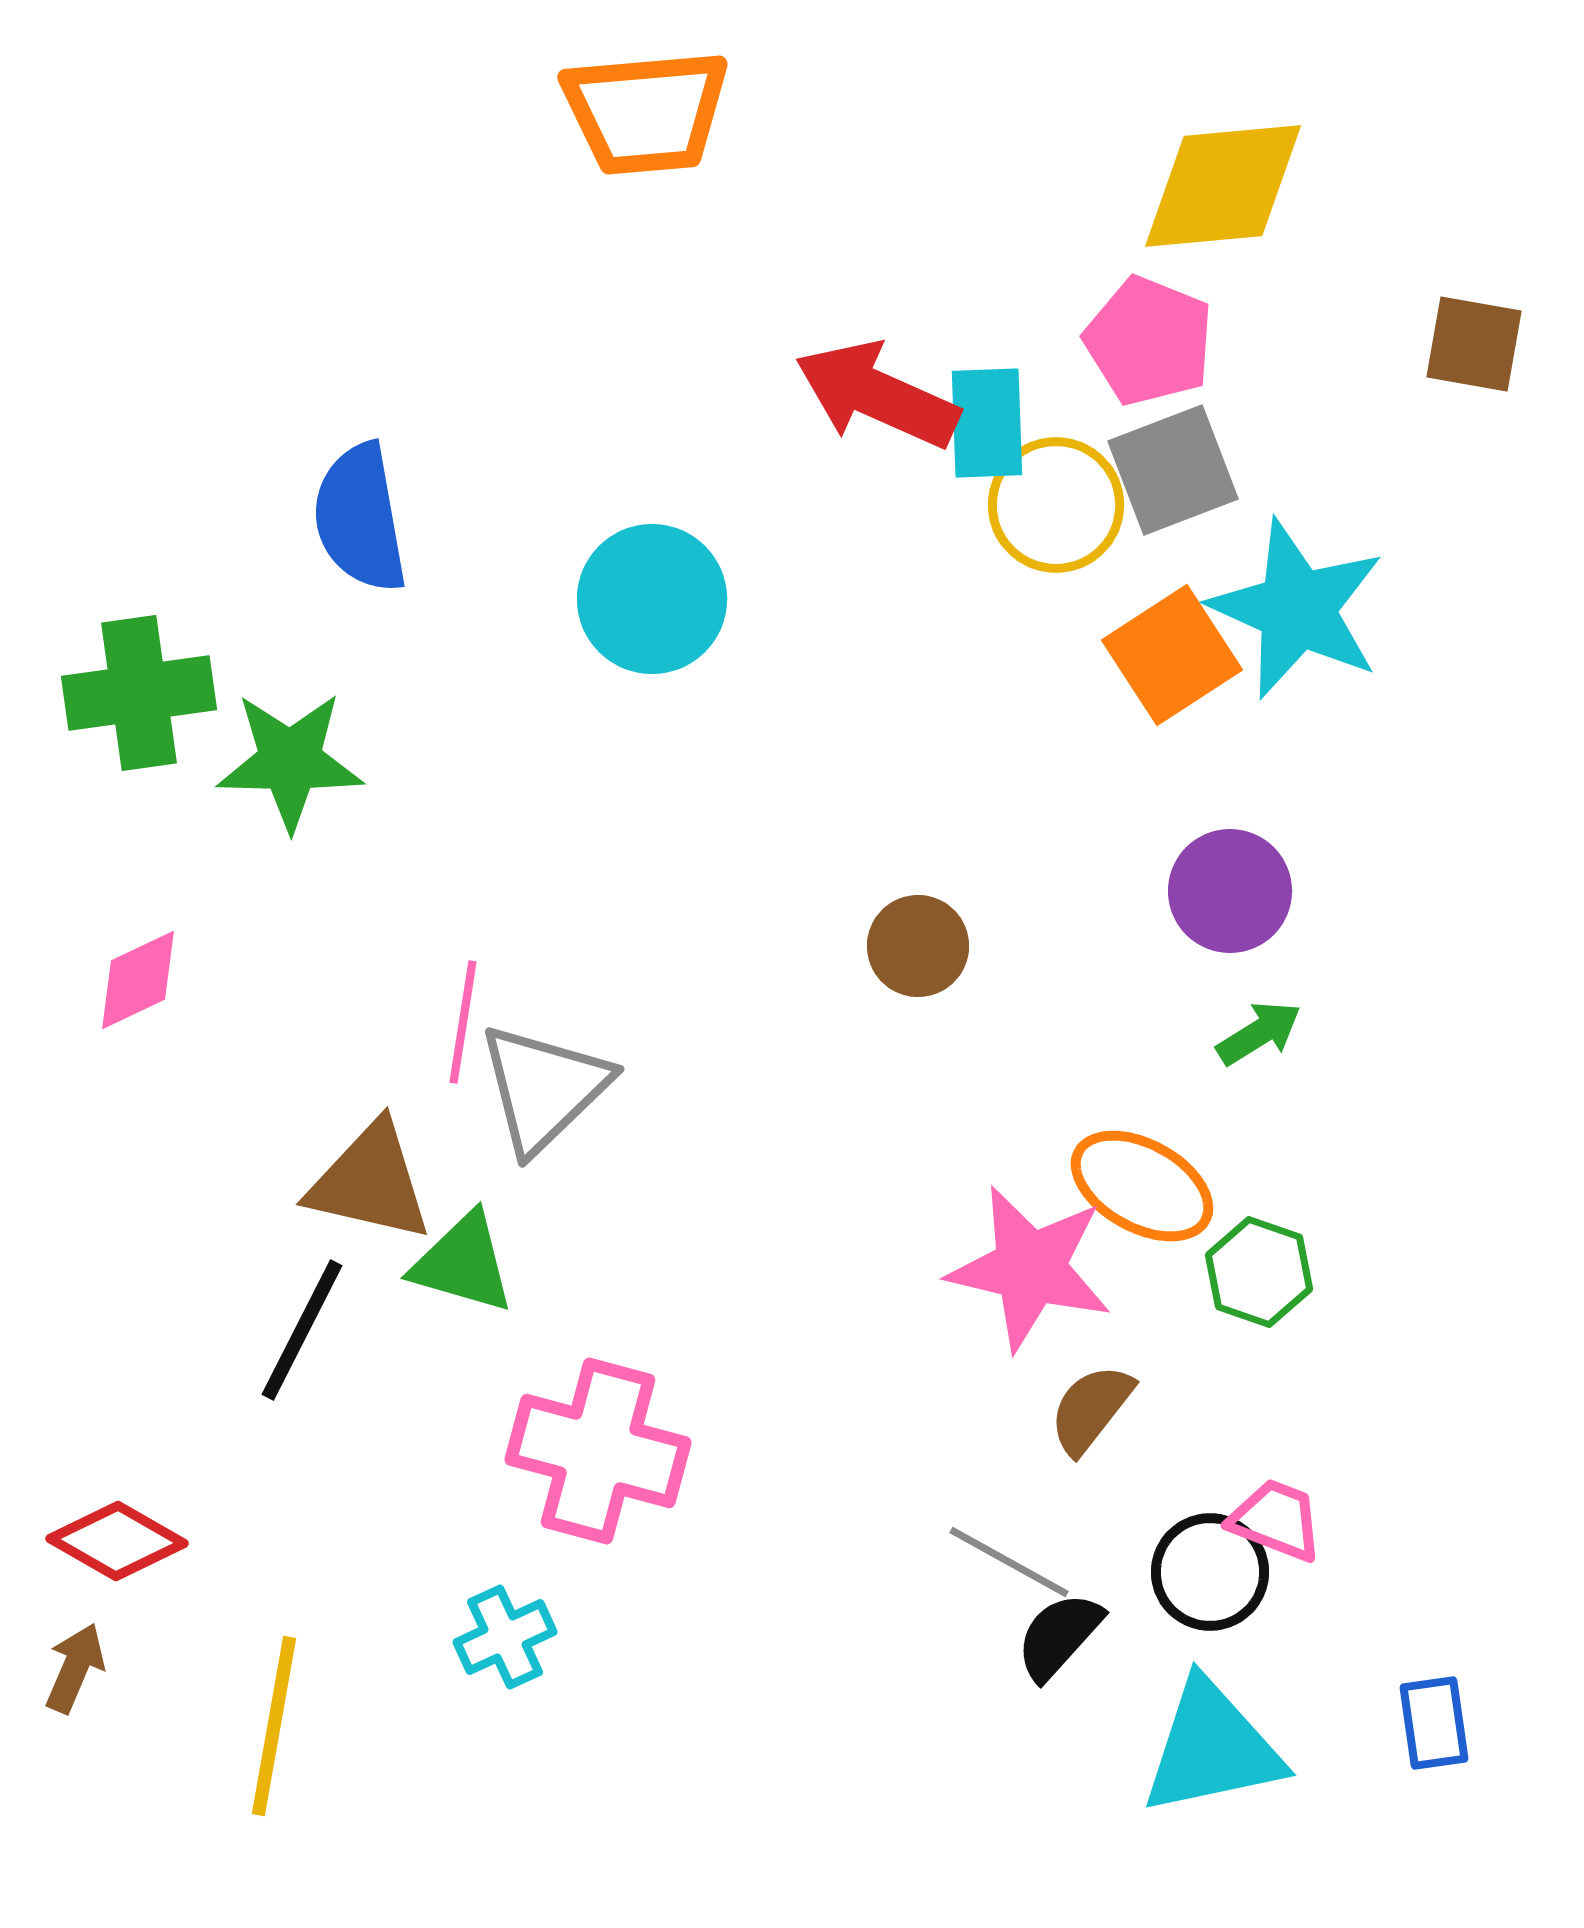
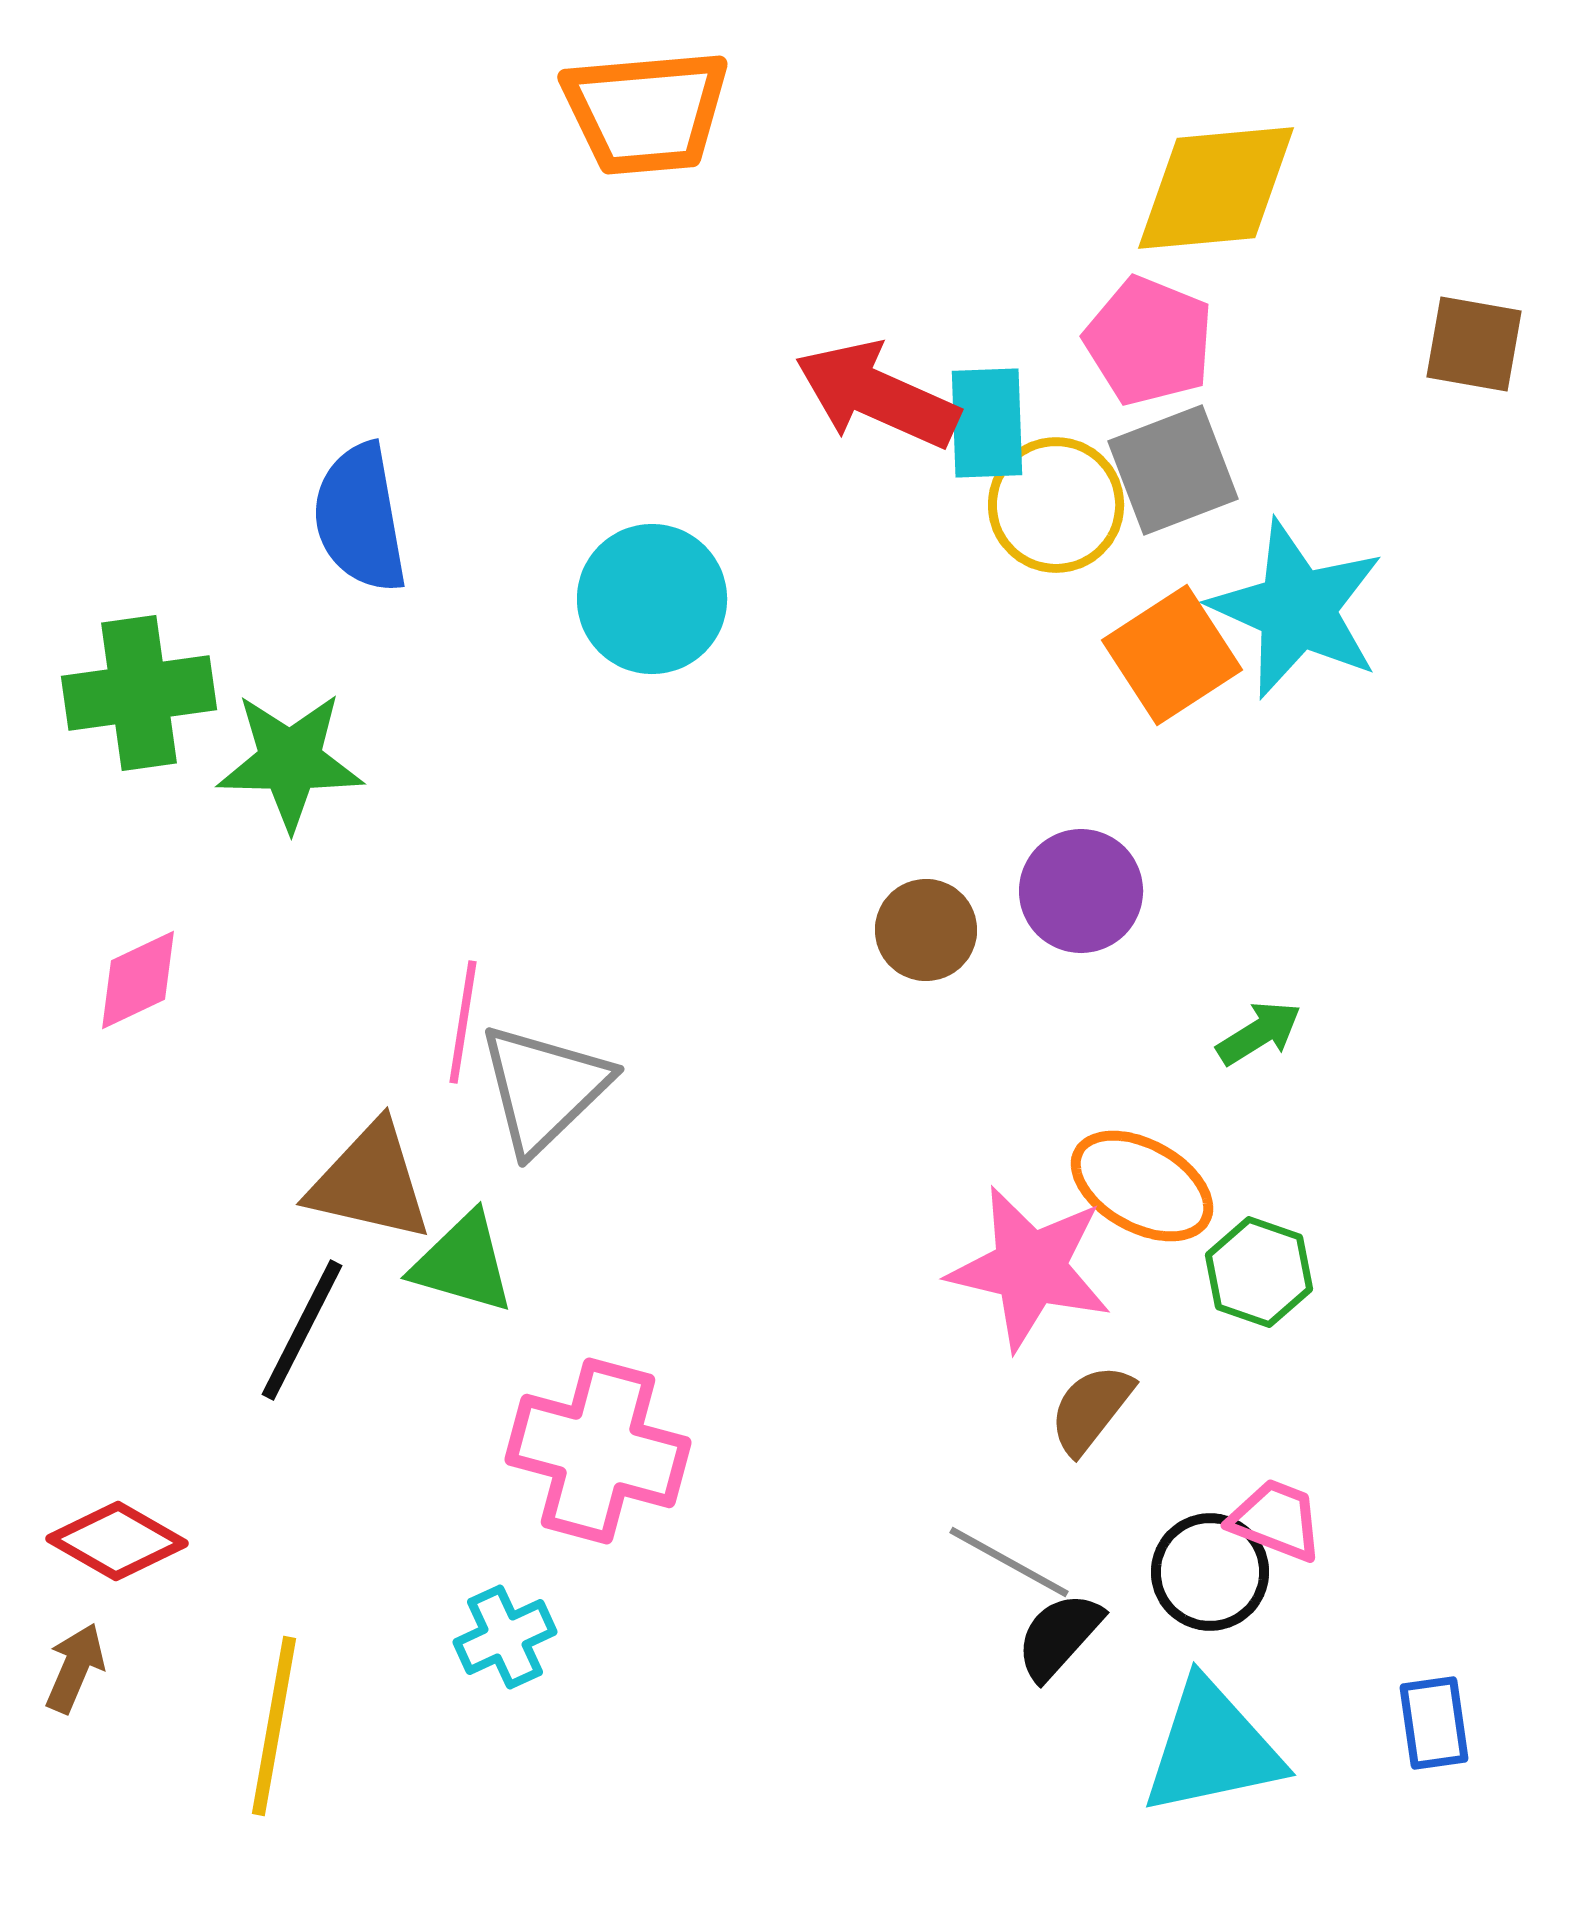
yellow diamond: moved 7 px left, 2 px down
purple circle: moved 149 px left
brown circle: moved 8 px right, 16 px up
